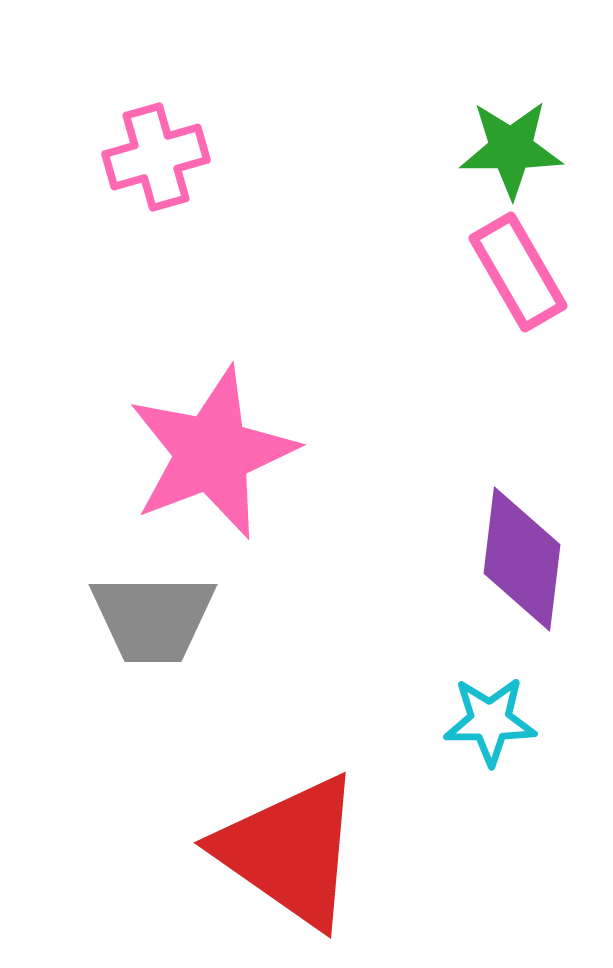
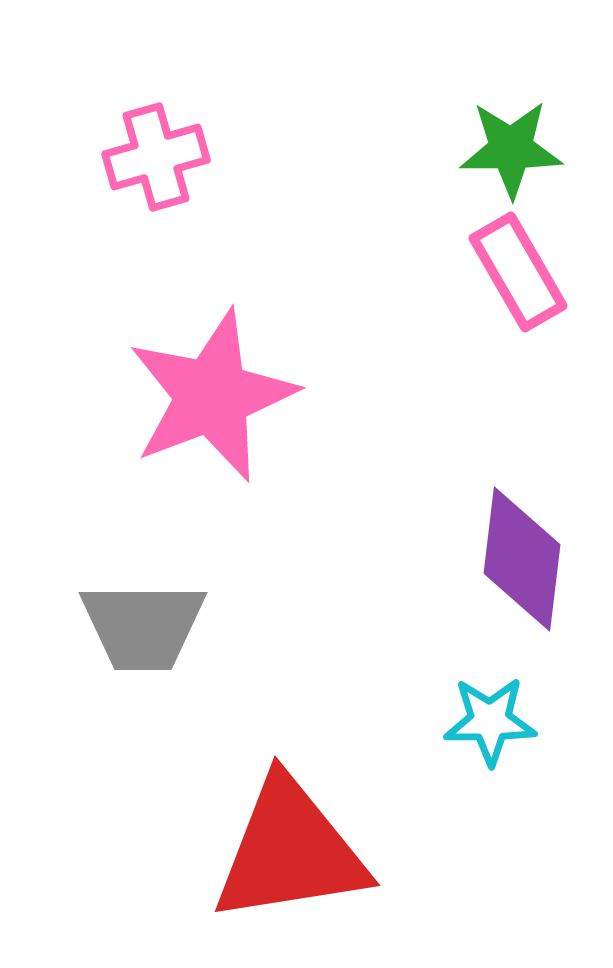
pink star: moved 57 px up
gray trapezoid: moved 10 px left, 8 px down
red triangle: rotated 44 degrees counterclockwise
